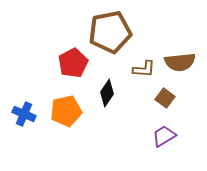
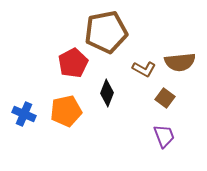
brown pentagon: moved 4 px left
brown L-shape: rotated 25 degrees clockwise
black diamond: rotated 12 degrees counterclockwise
purple trapezoid: rotated 100 degrees clockwise
